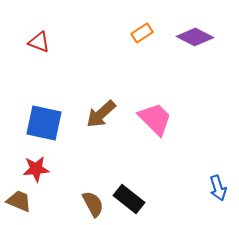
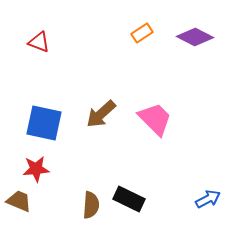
blue arrow: moved 10 px left, 11 px down; rotated 100 degrees counterclockwise
black rectangle: rotated 12 degrees counterclockwise
brown semicircle: moved 2 px left, 1 px down; rotated 32 degrees clockwise
